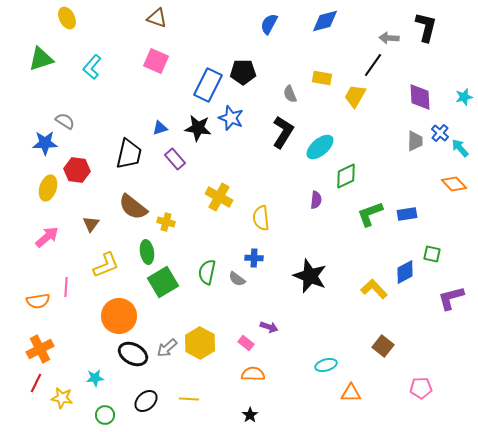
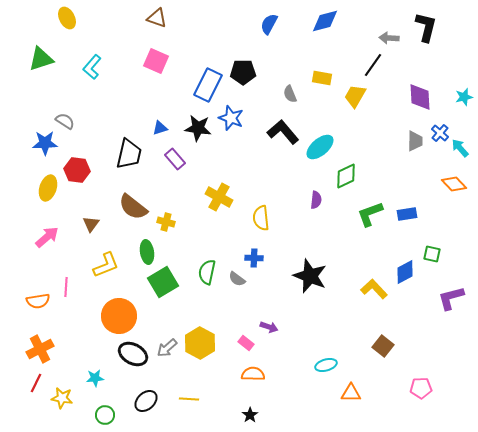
black L-shape at (283, 132): rotated 72 degrees counterclockwise
